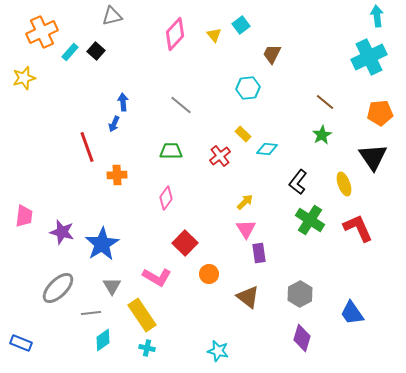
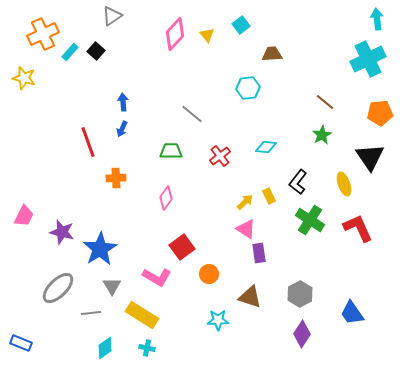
gray triangle at (112, 16): rotated 20 degrees counterclockwise
cyan arrow at (377, 16): moved 3 px down
orange cross at (42, 32): moved 1 px right, 2 px down
yellow triangle at (214, 35): moved 7 px left
brown trapezoid at (272, 54): rotated 60 degrees clockwise
cyan cross at (369, 57): moved 1 px left, 2 px down
yellow star at (24, 78): rotated 30 degrees clockwise
gray line at (181, 105): moved 11 px right, 9 px down
blue arrow at (114, 124): moved 8 px right, 5 px down
yellow rectangle at (243, 134): moved 26 px right, 62 px down; rotated 21 degrees clockwise
red line at (87, 147): moved 1 px right, 5 px up
cyan diamond at (267, 149): moved 1 px left, 2 px up
black triangle at (373, 157): moved 3 px left
orange cross at (117, 175): moved 1 px left, 3 px down
pink trapezoid at (24, 216): rotated 20 degrees clockwise
pink triangle at (246, 229): rotated 25 degrees counterclockwise
red square at (185, 243): moved 3 px left, 4 px down; rotated 10 degrees clockwise
blue star at (102, 244): moved 2 px left, 5 px down
brown triangle at (248, 297): moved 2 px right; rotated 20 degrees counterclockwise
yellow rectangle at (142, 315): rotated 24 degrees counterclockwise
purple diamond at (302, 338): moved 4 px up; rotated 16 degrees clockwise
cyan diamond at (103, 340): moved 2 px right, 8 px down
cyan star at (218, 351): moved 31 px up; rotated 15 degrees counterclockwise
